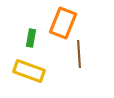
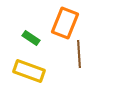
orange rectangle: moved 2 px right
green rectangle: rotated 66 degrees counterclockwise
